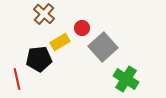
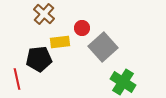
yellow rectangle: rotated 24 degrees clockwise
green cross: moved 3 px left, 3 px down
